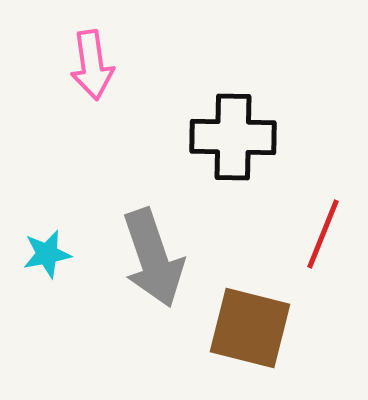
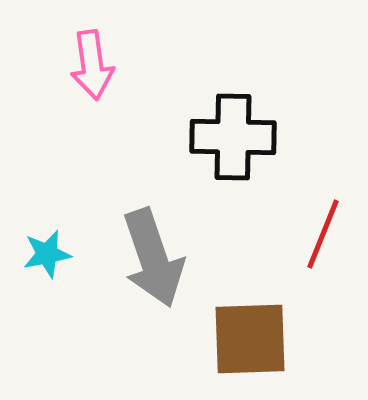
brown square: moved 11 px down; rotated 16 degrees counterclockwise
